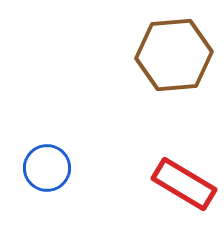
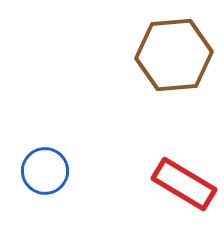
blue circle: moved 2 px left, 3 px down
